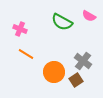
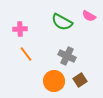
pink cross: rotated 24 degrees counterclockwise
orange line: rotated 21 degrees clockwise
gray cross: moved 16 px left, 5 px up; rotated 12 degrees counterclockwise
orange circle: moved 9 px down
brown square: moved 4 px right
